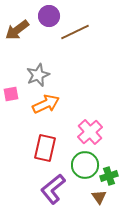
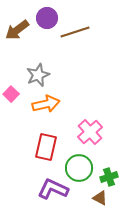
purple circle: moved 2 px left, 2 px down
brown line: rotated 8 degrees clockwise
pink square: rotated 35 degrees counterclockwise
orange arrow: rotated 12 degrees clockwise
red rectangle: moved 1 px right, 1 px up
green circle: moved 6 px left, 3 px down
green cross: moved 1 px down
purple L-shape: rotated 64 degrees clockwise
brown triangle: moved 1 px right, 1 px down; rotated 28 degrees counterclockwise
